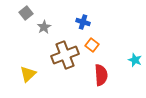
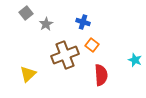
gray star: moved 2 px right, 3 px up
